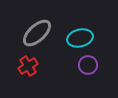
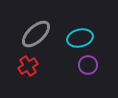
gray ellipse: moved 1 px left, 1 px down
